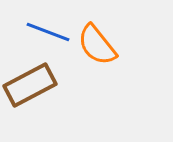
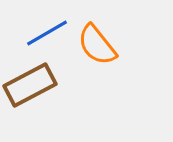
blue line: moved 1 px left, 1 px down; rotated 51 degrees counterclockwise
